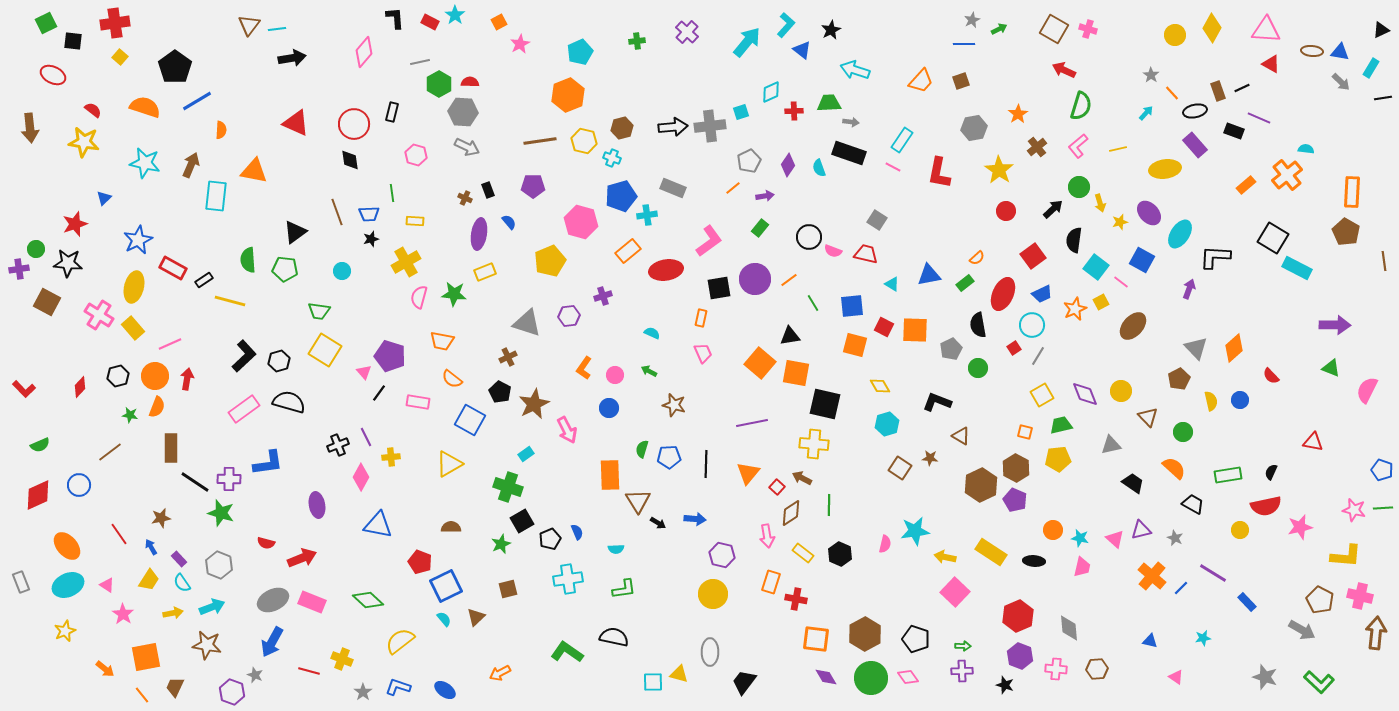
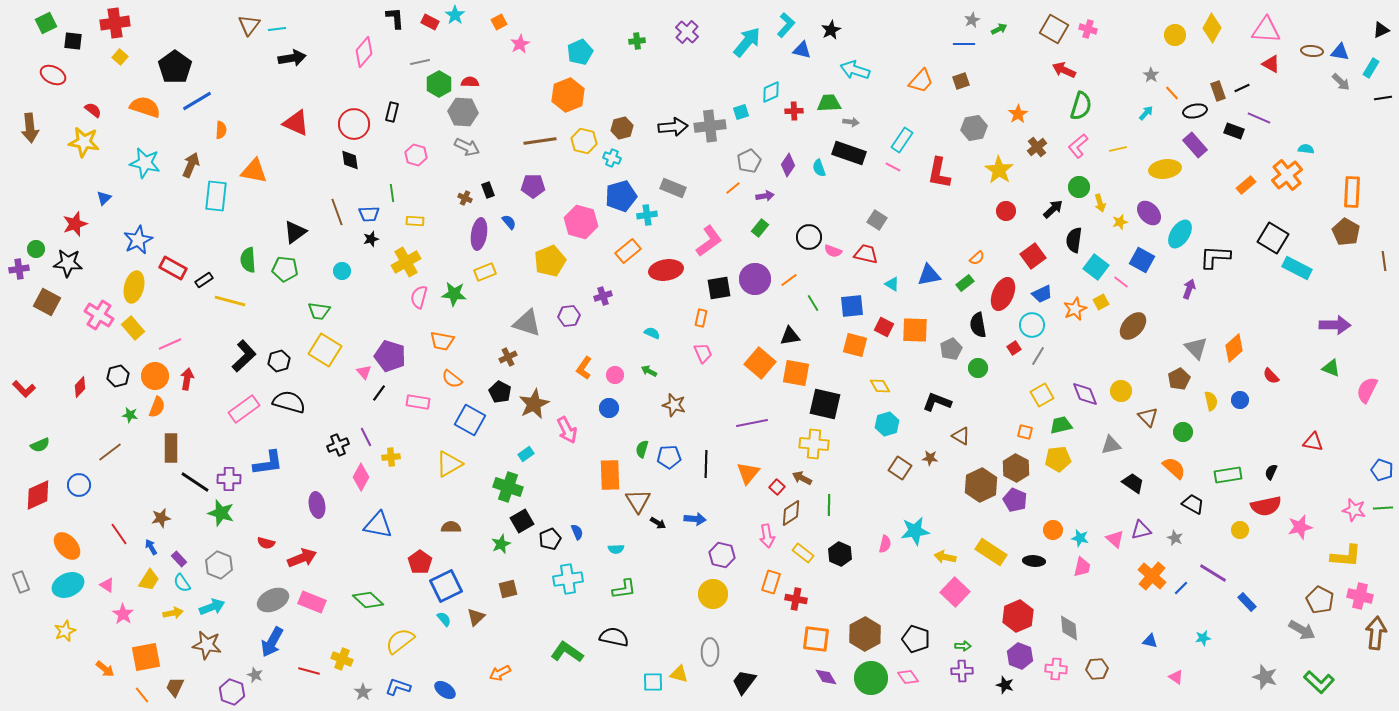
blue triangle at (802, 50): rotated 24 degrees counterclockwise
red pentagon at (420, 562): rotated 15 degrees clockwise
